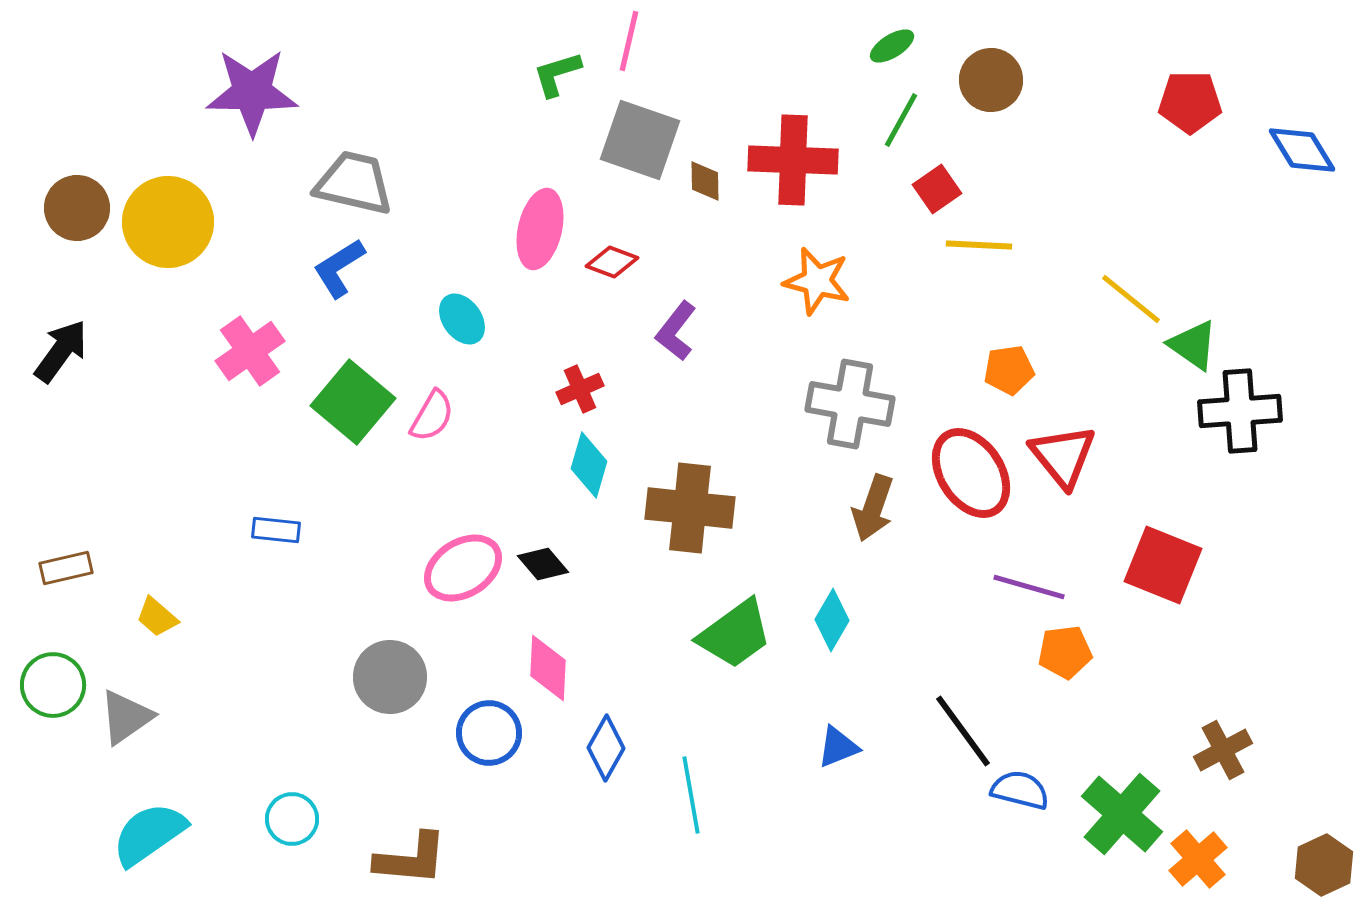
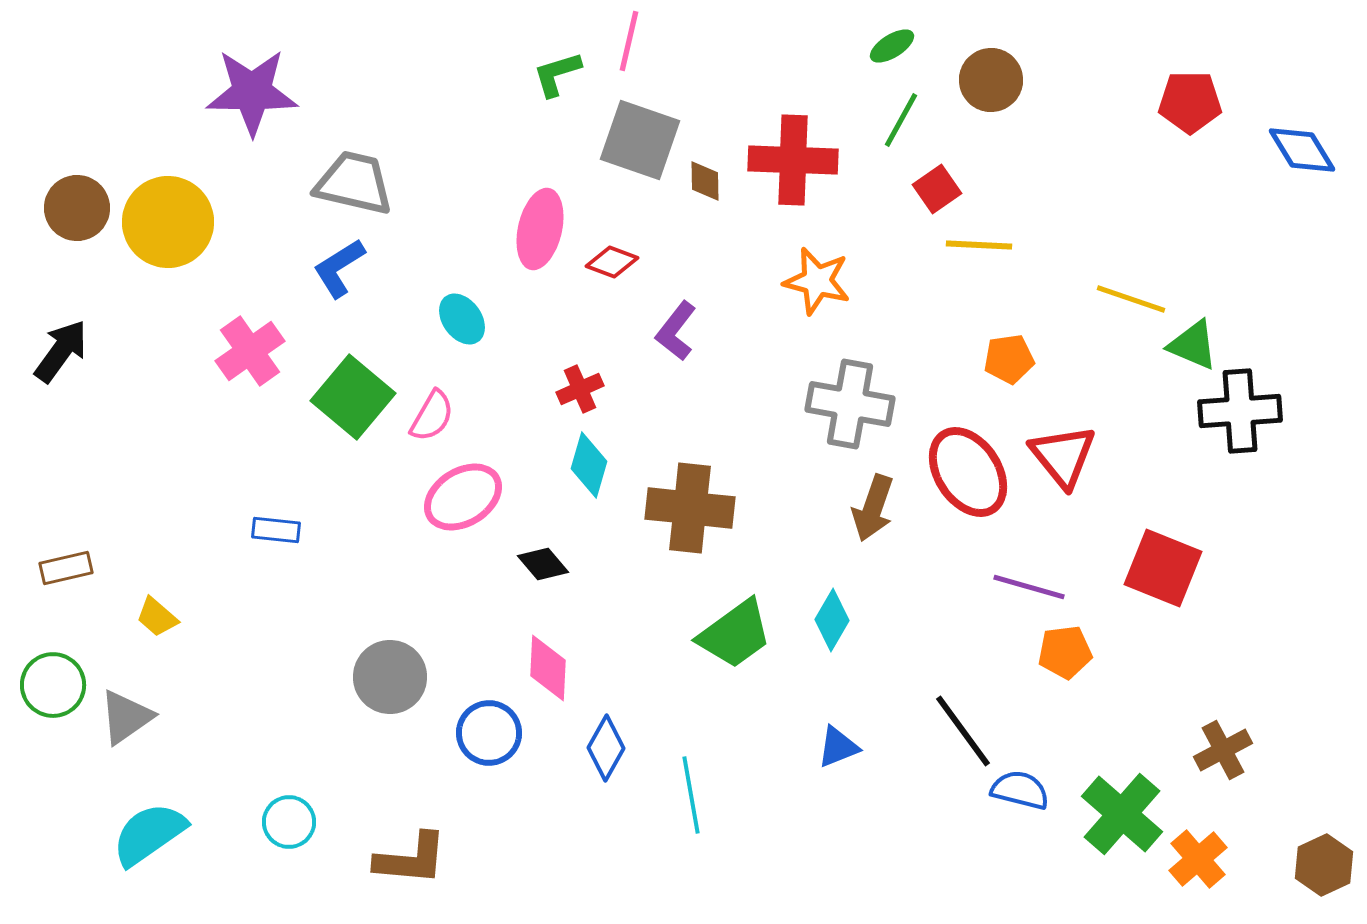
yellow line at (1131, 299): rotated 20 degrees counterclockwise
green triangle at (1193, 345): rotated 12 degrees counterclockwise
orange pentagon at (1009, 370): moved 11 px up
green square at (353, 402): moved 5 px up
red ellipse at (971, 473): moved 3 px left, 1 px up
red square at (1163, 565): moved 3 px down
pink ellipse at (463, 568): moved 71 px up
cyan circle at (292, 819): moved 3 px left, 3 px down
